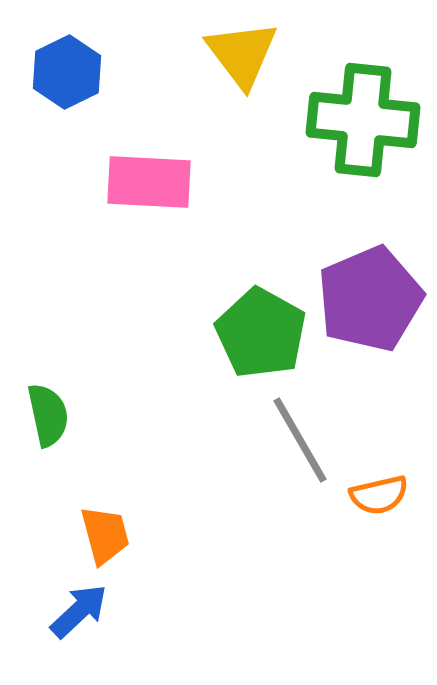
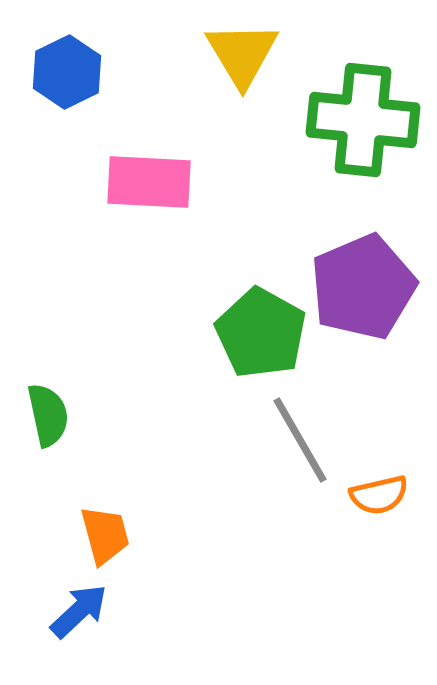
yellow triangle: rotated 6 degrees clockwise
purple pentagon: moved 7 px left, 12 px up
